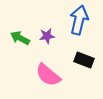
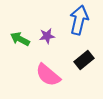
green arrow: moved 1 px down
black rectangle: rotated 60 degrees counterclockwise
